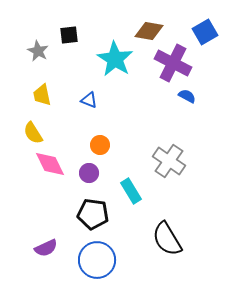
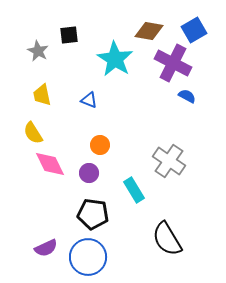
blue square: moved 11 px left, 2 px up
cyan rectangle: moved 3 px right, 1 px up
blue circle: moved 9 px left, 3 px up
